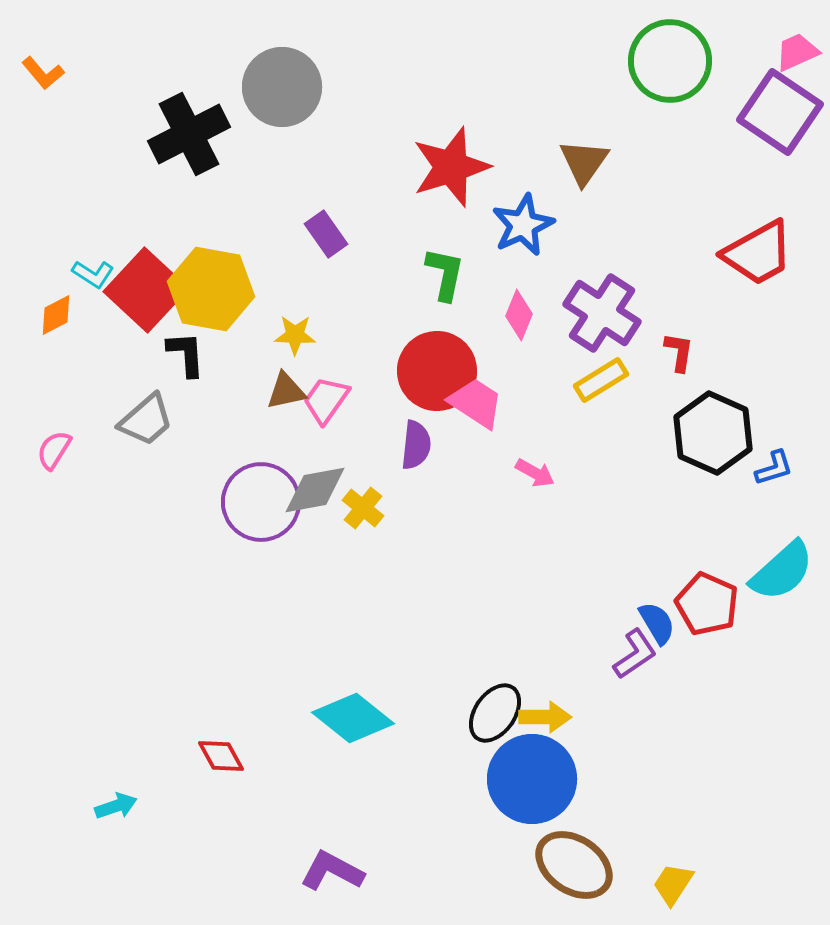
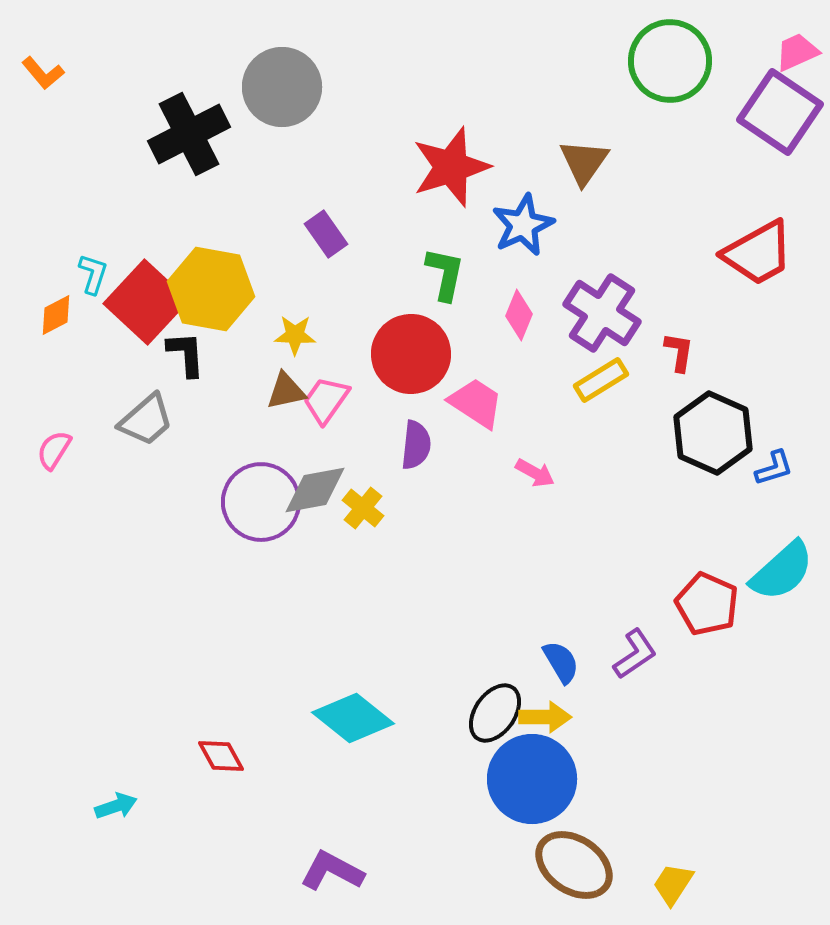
cyan L-shape at (93, 274): rotated 105 degrees counterclockwise
red square at (146, 290): moved 12 px down
red circle at (437, 371): moved 26 px left, 17 px up
blue semicircle at (657, 623): moved 96 px left, 39 px down
